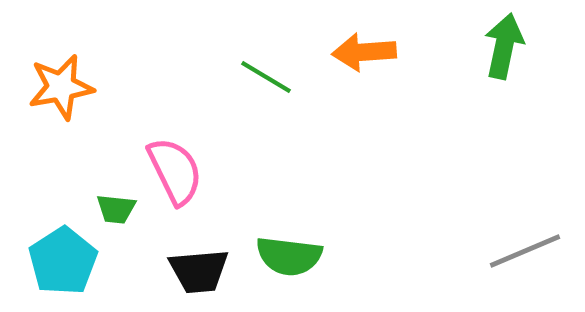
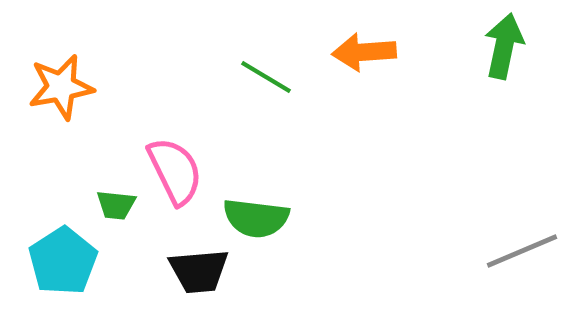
green trapezoid: moved 4 px up
gray line: moved 3 px left
green semicircle: moved 33 px left, 38 px up
